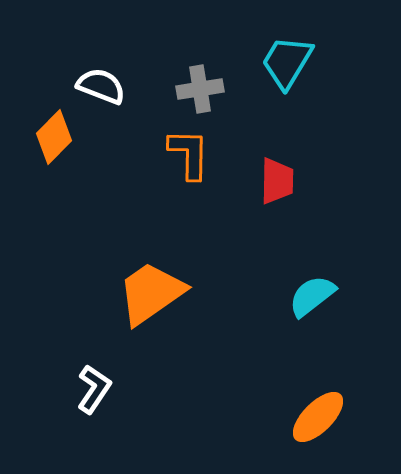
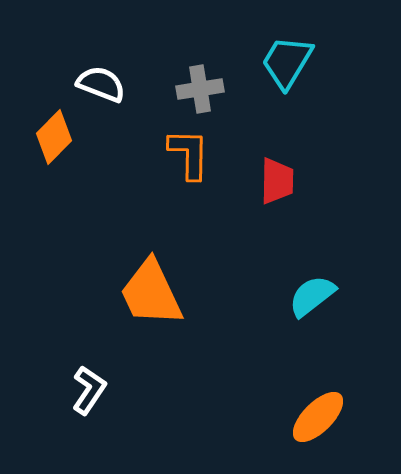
white semicircle: moved 2 px up
orange trapezoid: rotated 80 degrees counterclockwise
white L-shape: moved 5 px left, 1 px down
